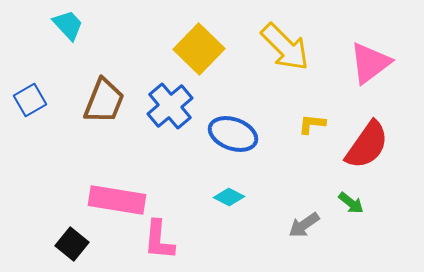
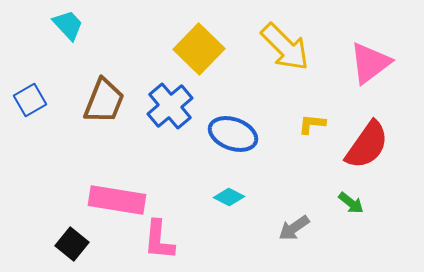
gray arrow: moved 10 px left, 3 px down
